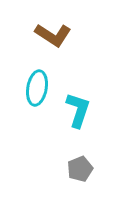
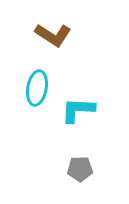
cyan L-shape: rotated 105 degrees counterclockwise
gray pentagon: rotated 20 degrees clockwise
